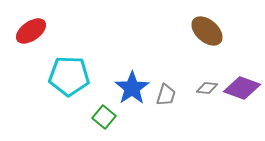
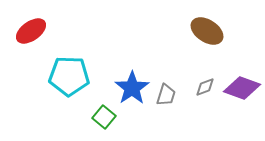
brown ellipse: rotated 8 degrees counterclockwise
gray diamond: moved 2 px left, 1 px up; rotated 25 degrees counterclockwise
